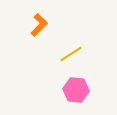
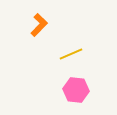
yellow line: rotated 10 degrees clockwise
